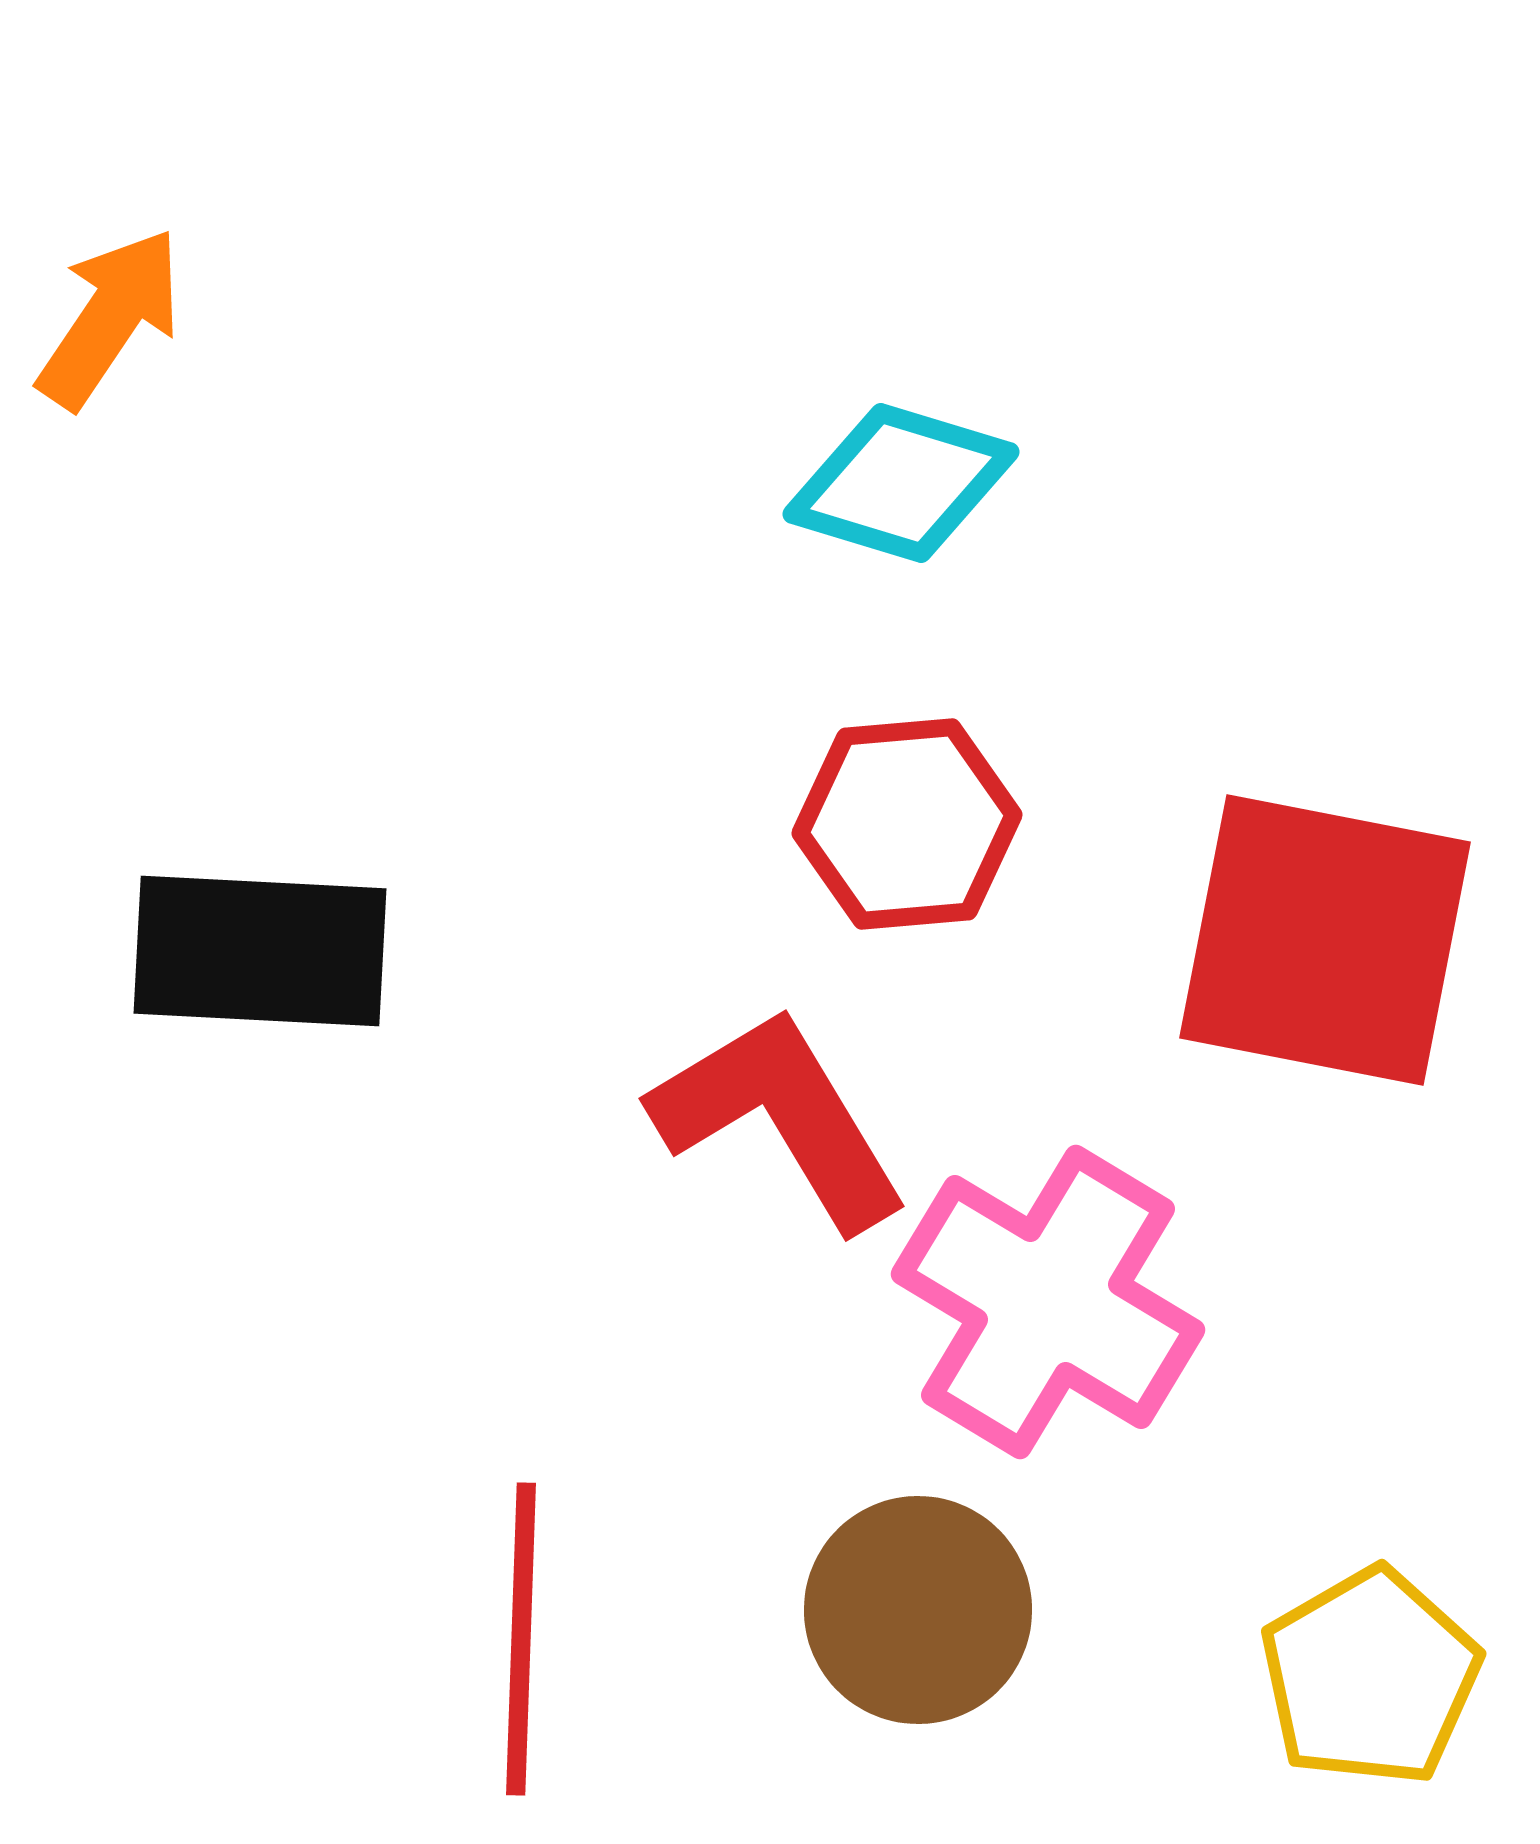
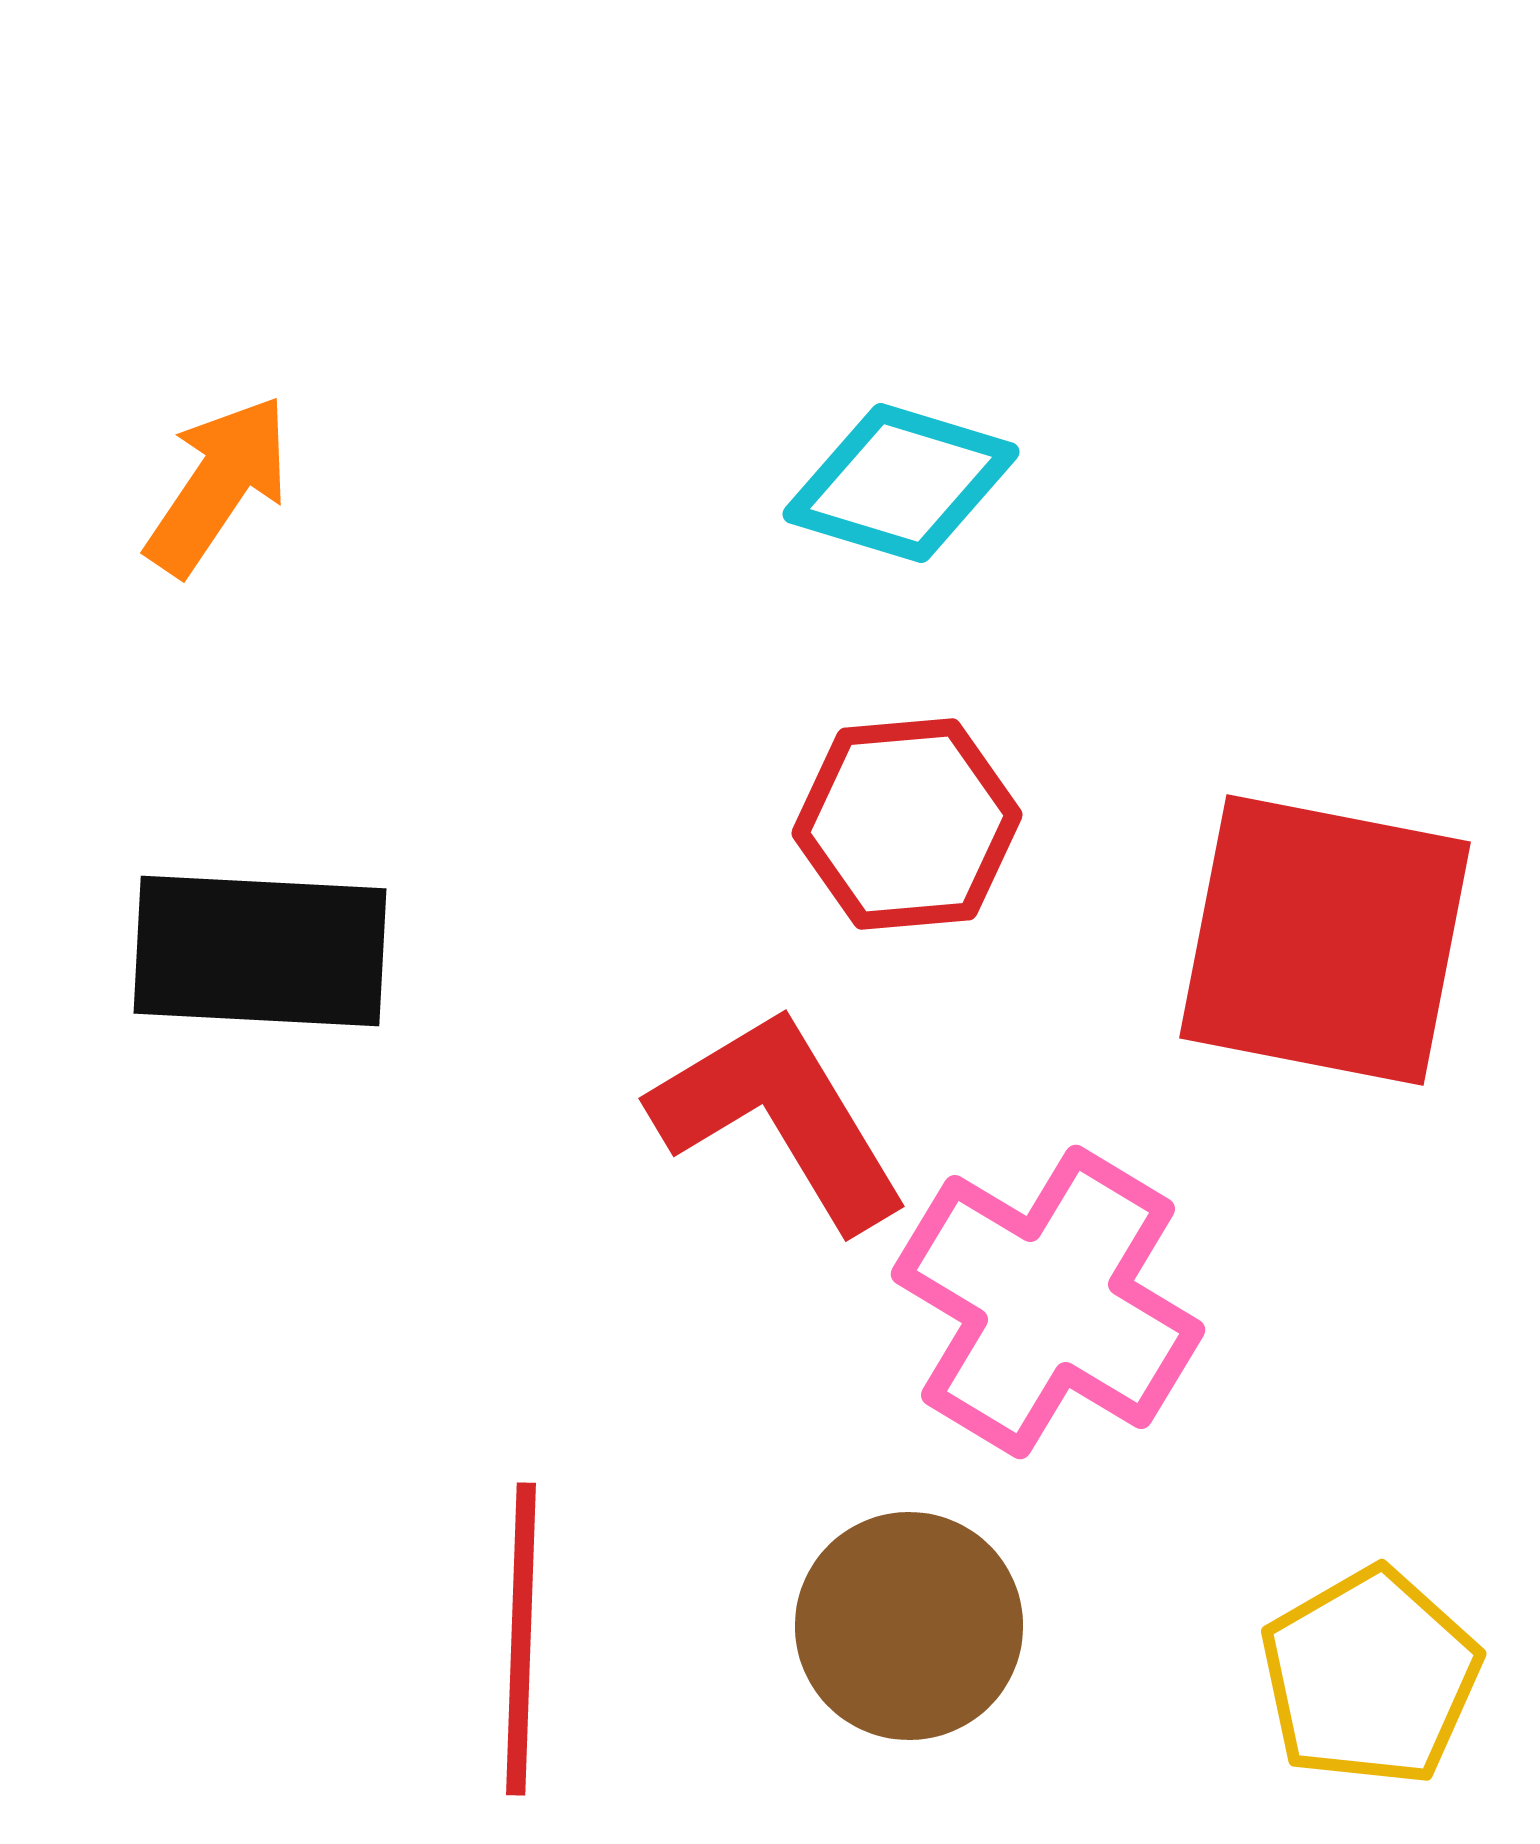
orange arrow: moved 108 px right, 167 px down
brown circle: moved 9 px left, 16 px down
